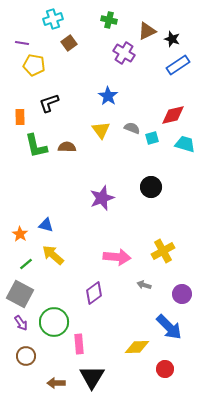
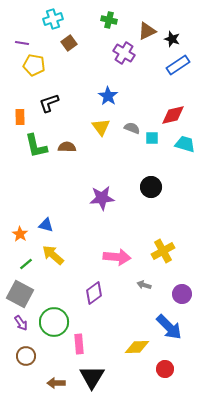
yellow triangle: moved 3 px up
cyan square: rotated 16 degrees clockwise
purple star: rotated 15 degrees clockwise
